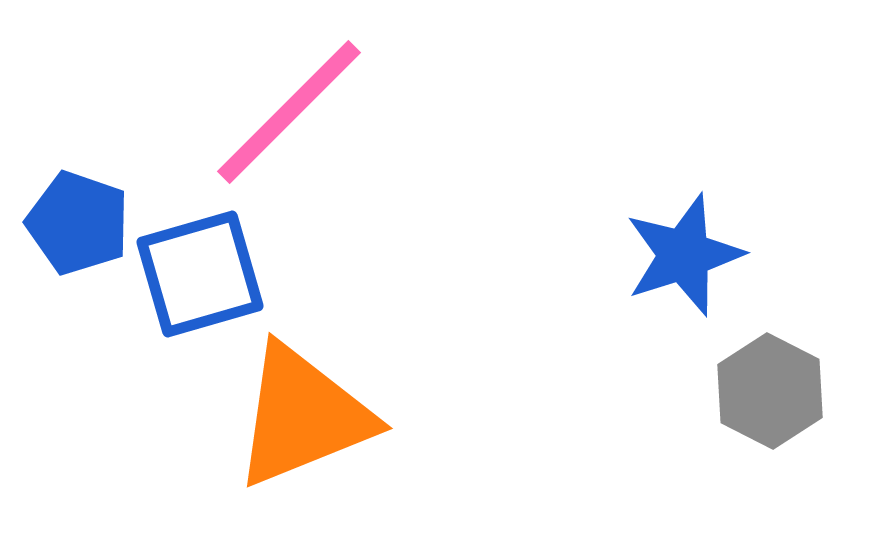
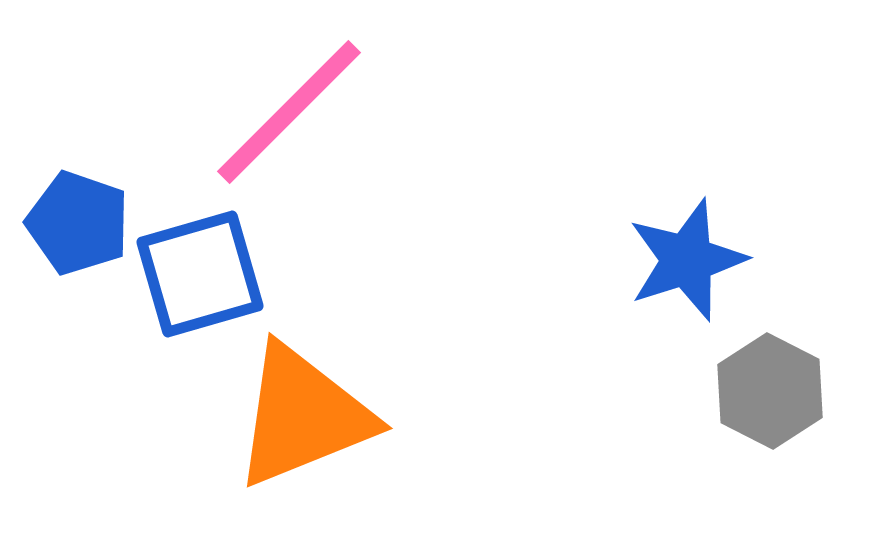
blue star: moved 3 px right, 5 px down
